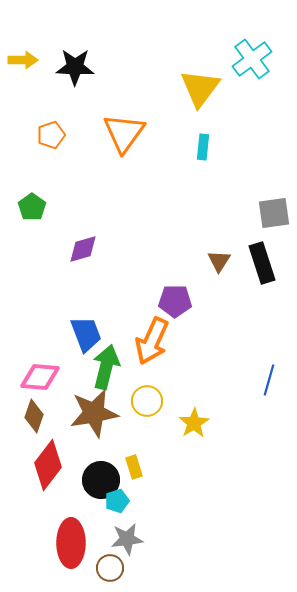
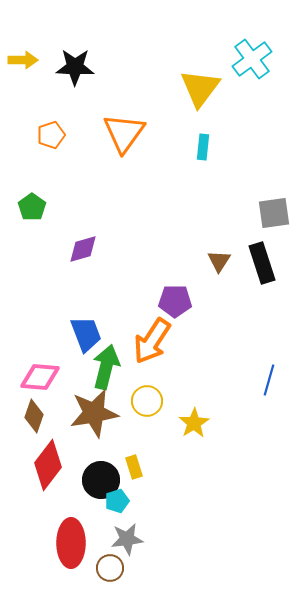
orange arrow: rotated 9 degrees clockwise
